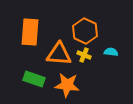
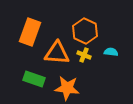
orange rectangle: rotated 16 degrees clockwise
orange triangle: moved 2 px left, 1 px up
orange star: moved 3 px down
